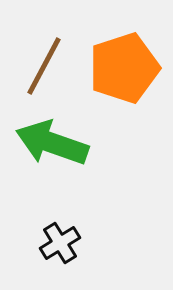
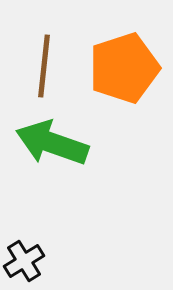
brown line: rotated 22 degrees counterclockwise
black cross: moved 36 px left, 18 px down
